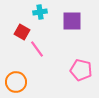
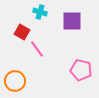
cyan cross: rotated 24 degrees clockwise
orange circle: moved 1 px left, 1 px up
